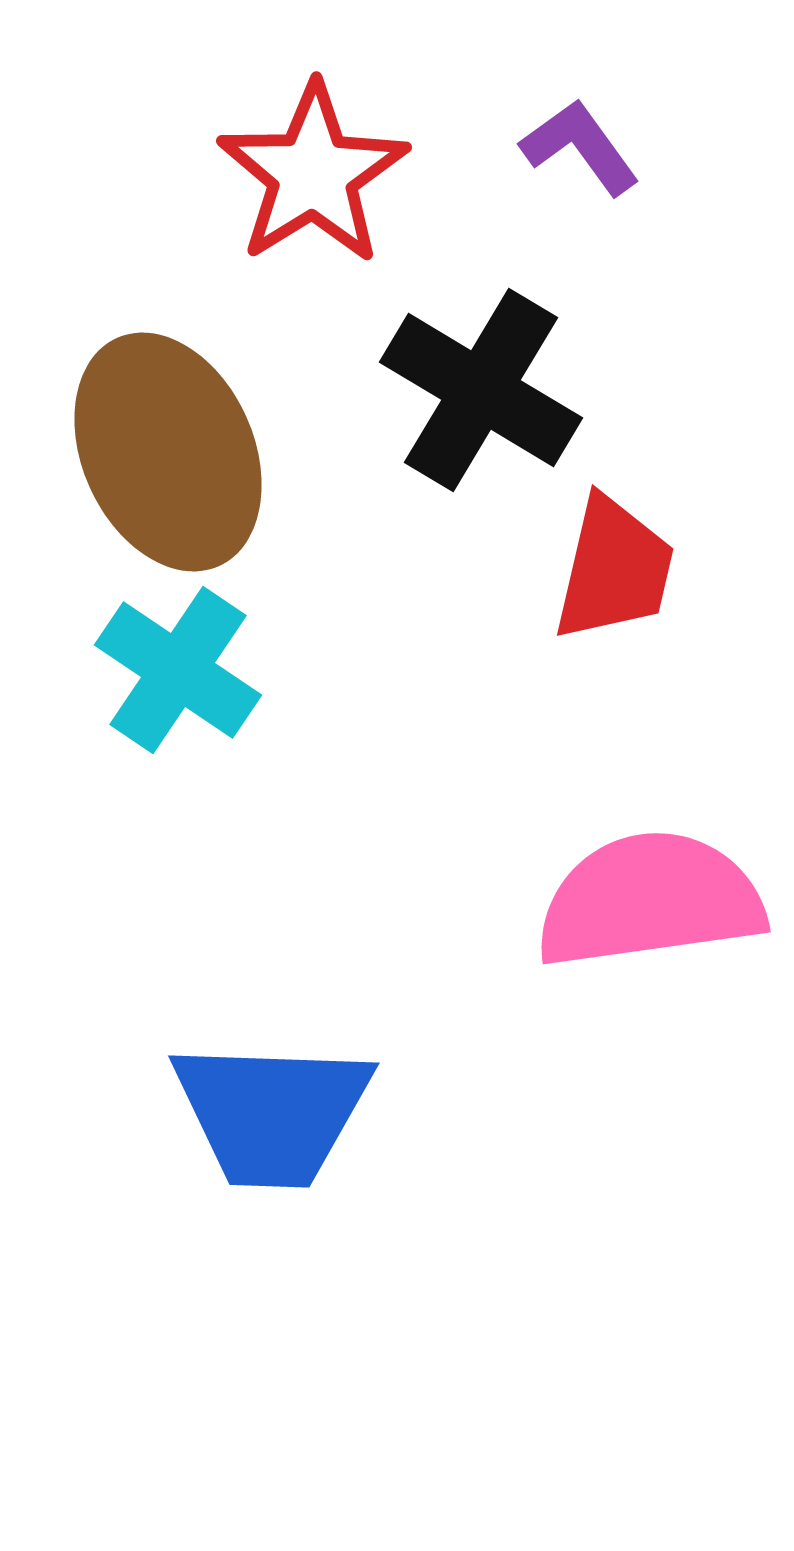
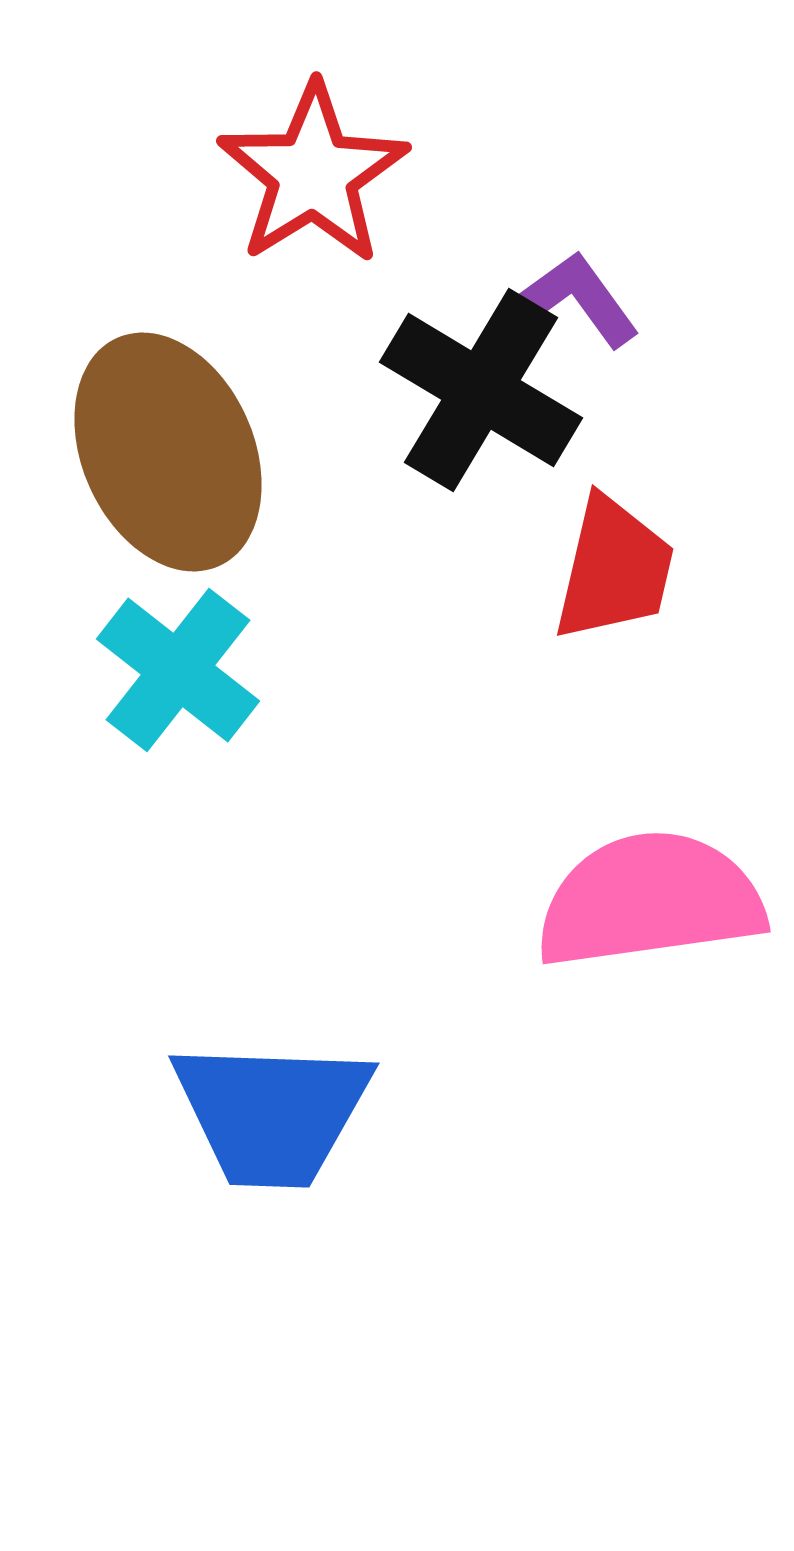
purple L-shape: moved 152 px down
cyan cross: rotated 4 degrees clockwise
